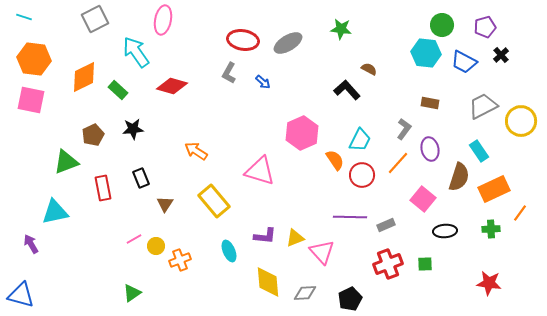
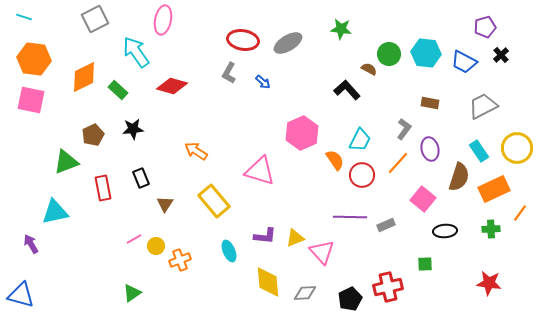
green circle at (442, 25): moved 53 px left, 29 px down
yellow circle at (521, 121): moved 4 px left, 27 px down
red cross at (388, 264): moved 23 px down; rotated 8 degrees clockwise
